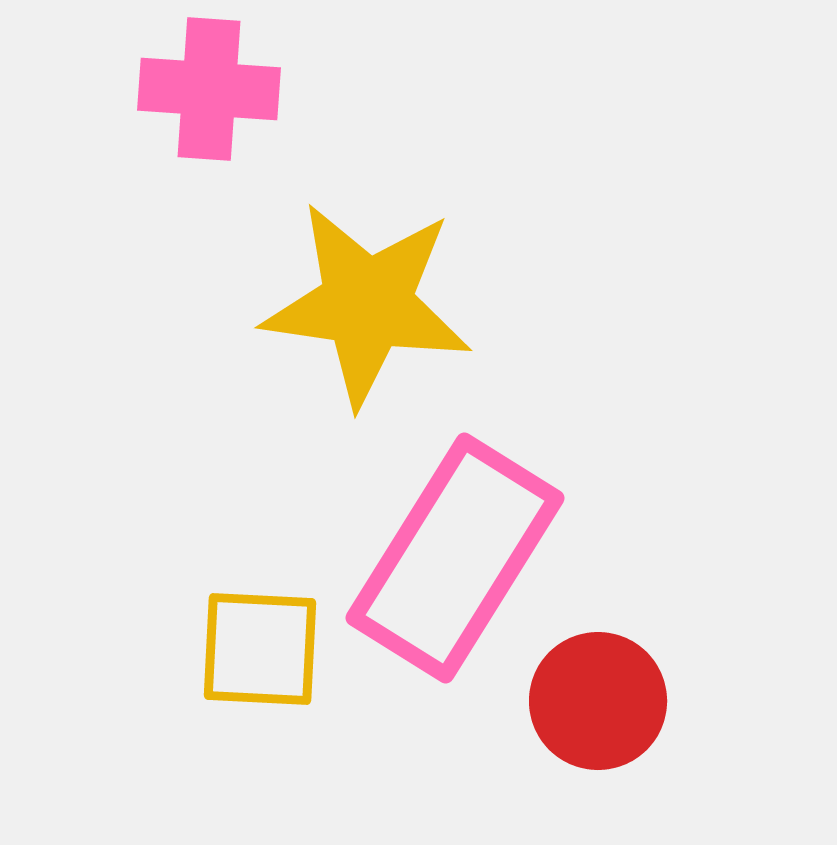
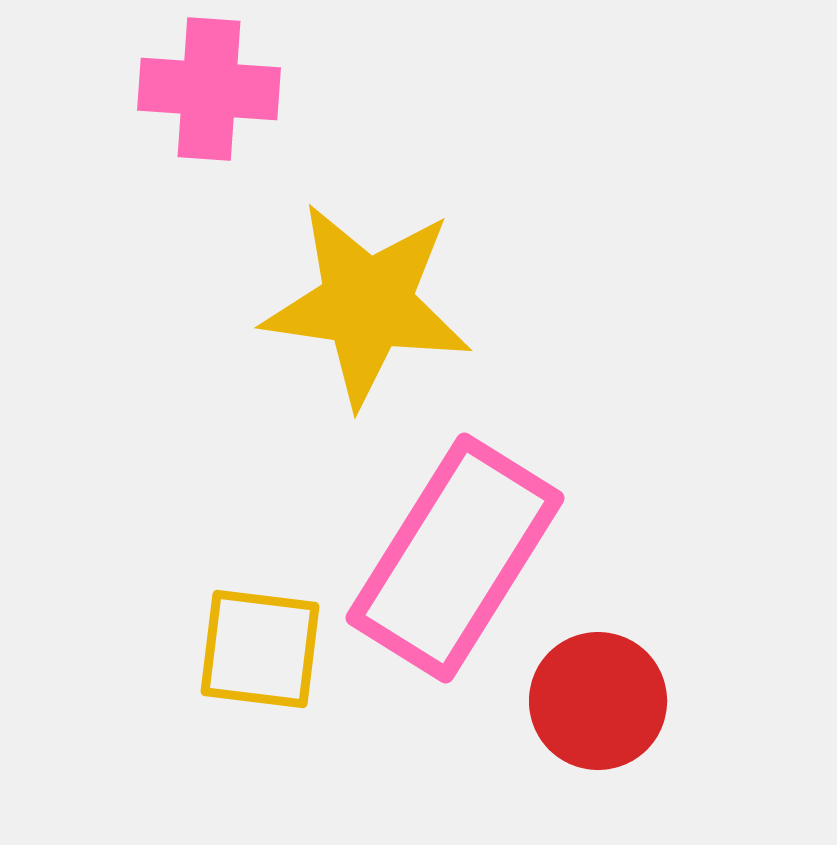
yellow square: rotated 4 degrees clockwise
